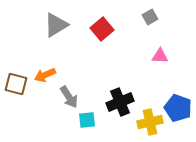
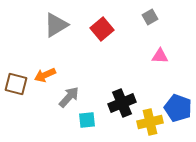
gray arrow: rotated 105 degrees counterclockwise
black cross: moved 2 px right, 1 px down
